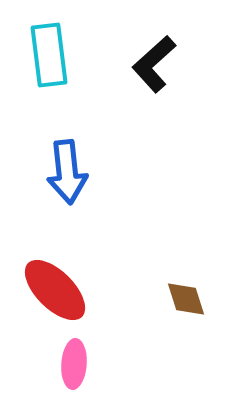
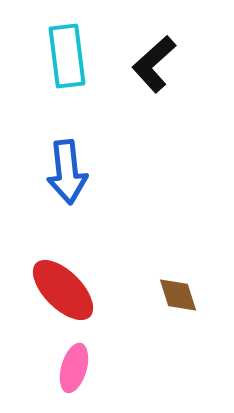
cyan rectangle: moved 18 px right, 1 px down
red ellipse: moved 8 px right
brown diamond: moved 8 px left, 4 px up
pink ellipse: moved 4 px down; rotated 12 degrees clockwise
